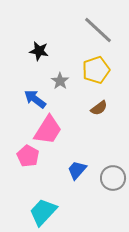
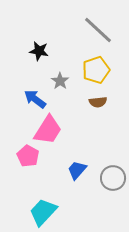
brown semicircle: moved 1 px left, 6 px up; rotated 30 degrees clockwise
